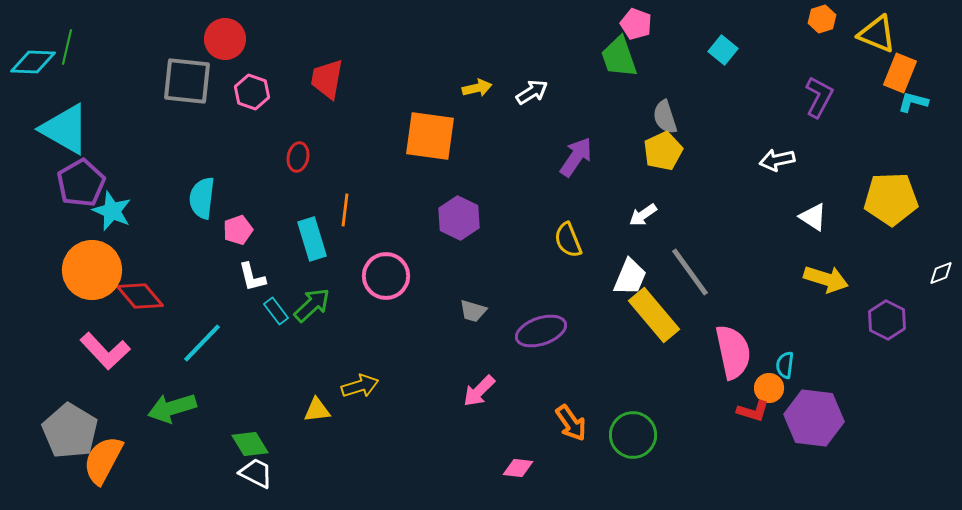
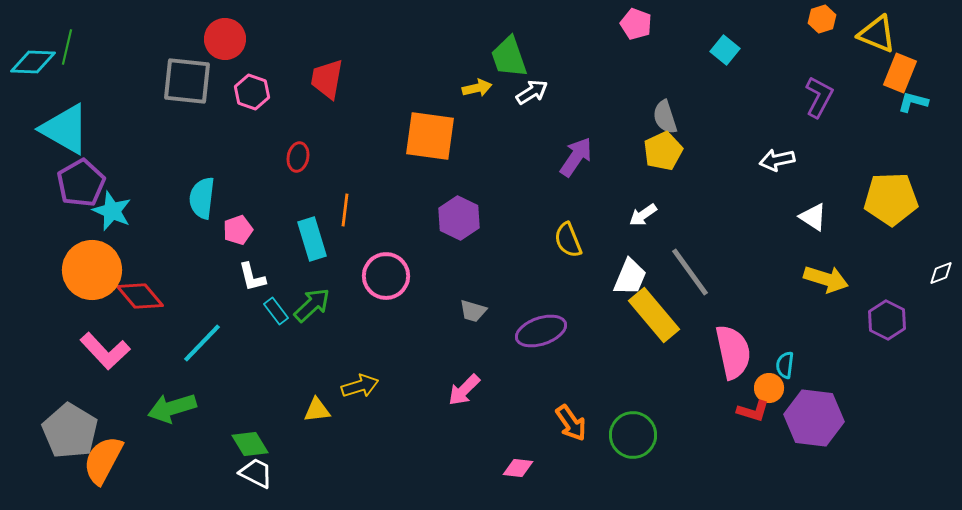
cyan square at (723, 50): moved 2 px right
green trapezoid at (619, 57): moved 110 px left
pink arrow at (479, 391): moved 15 px left, 1 px up
